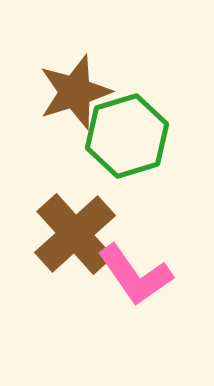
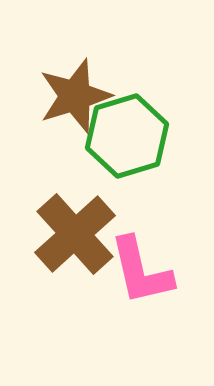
brown star: moved 4 px down
pink L-shape: moved 6 px right, 4 px up; rotated 22 degrees clockwise
